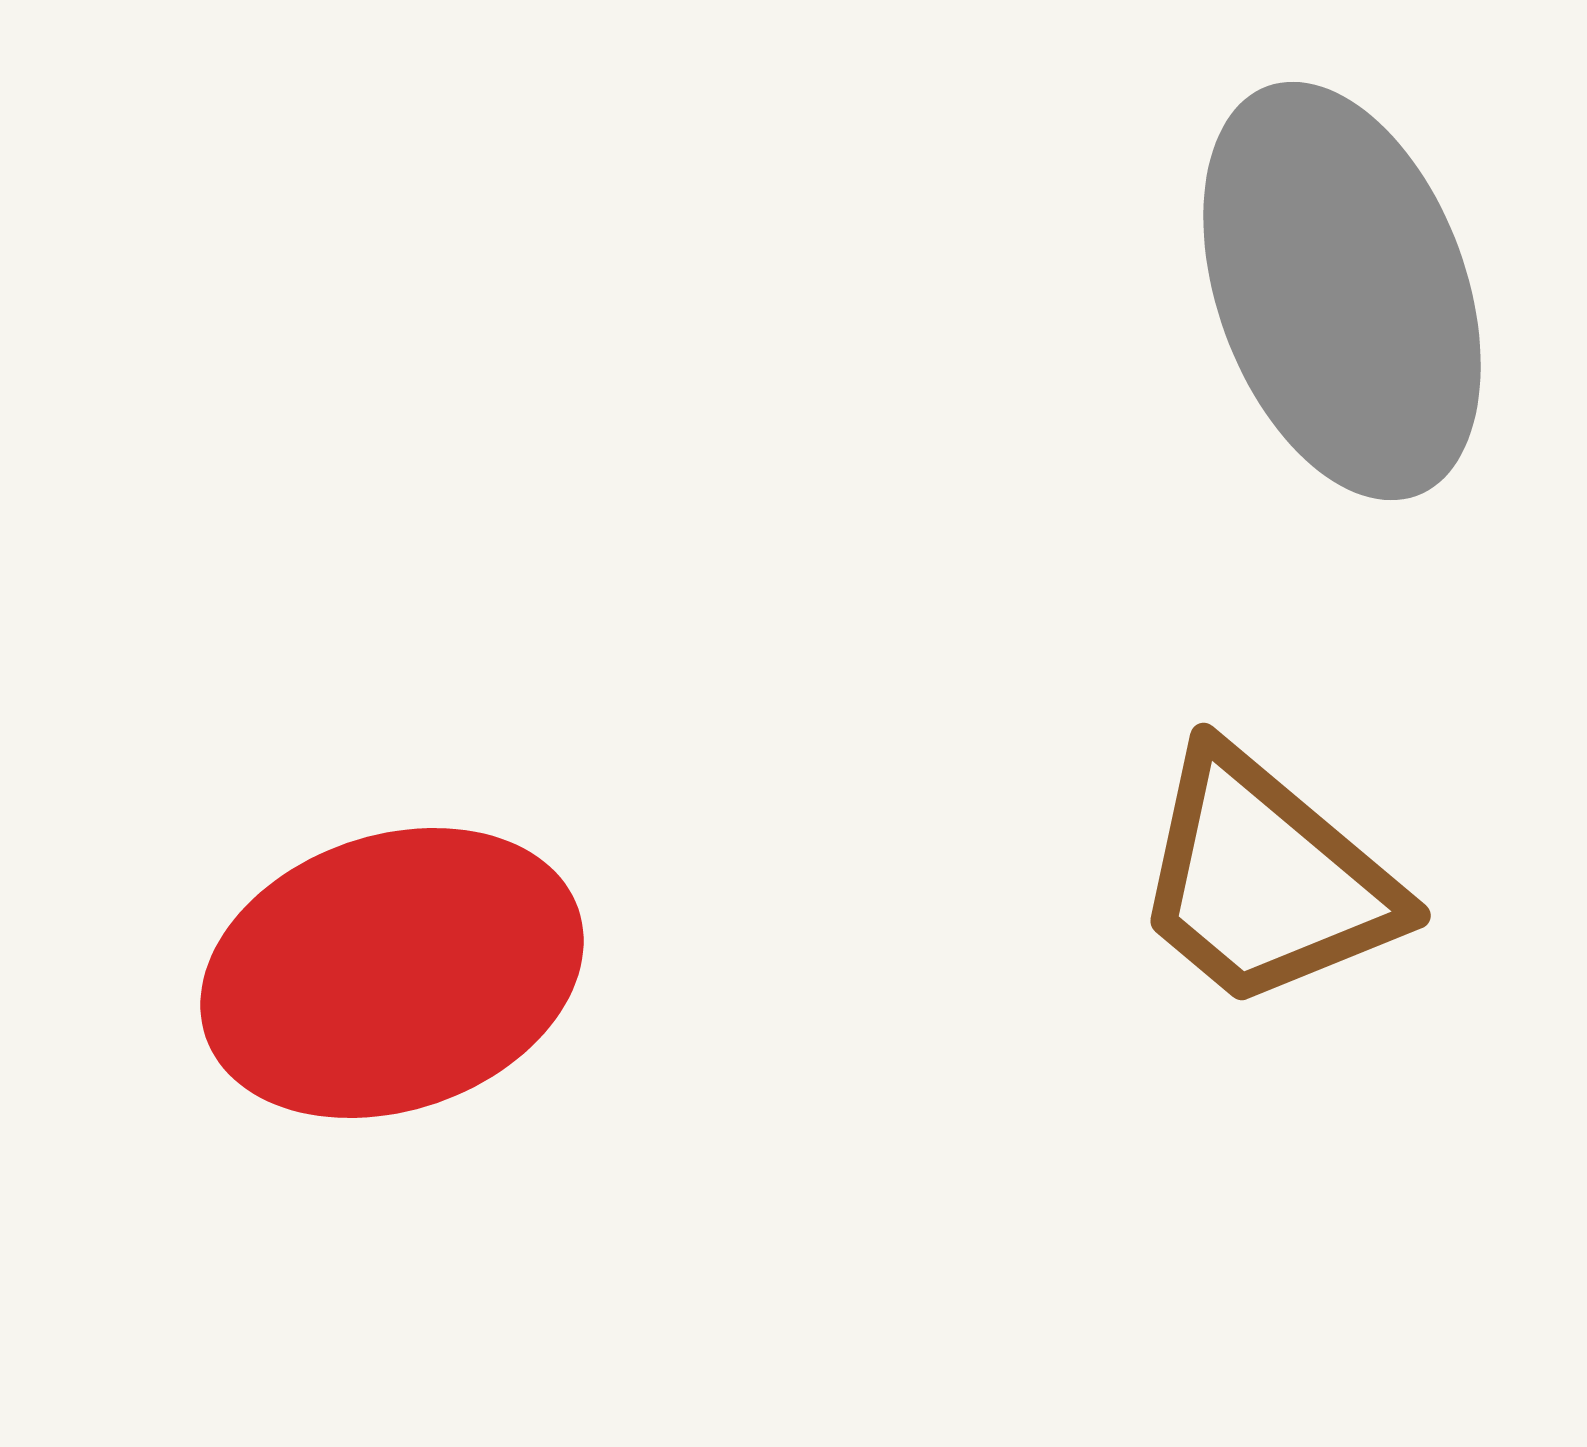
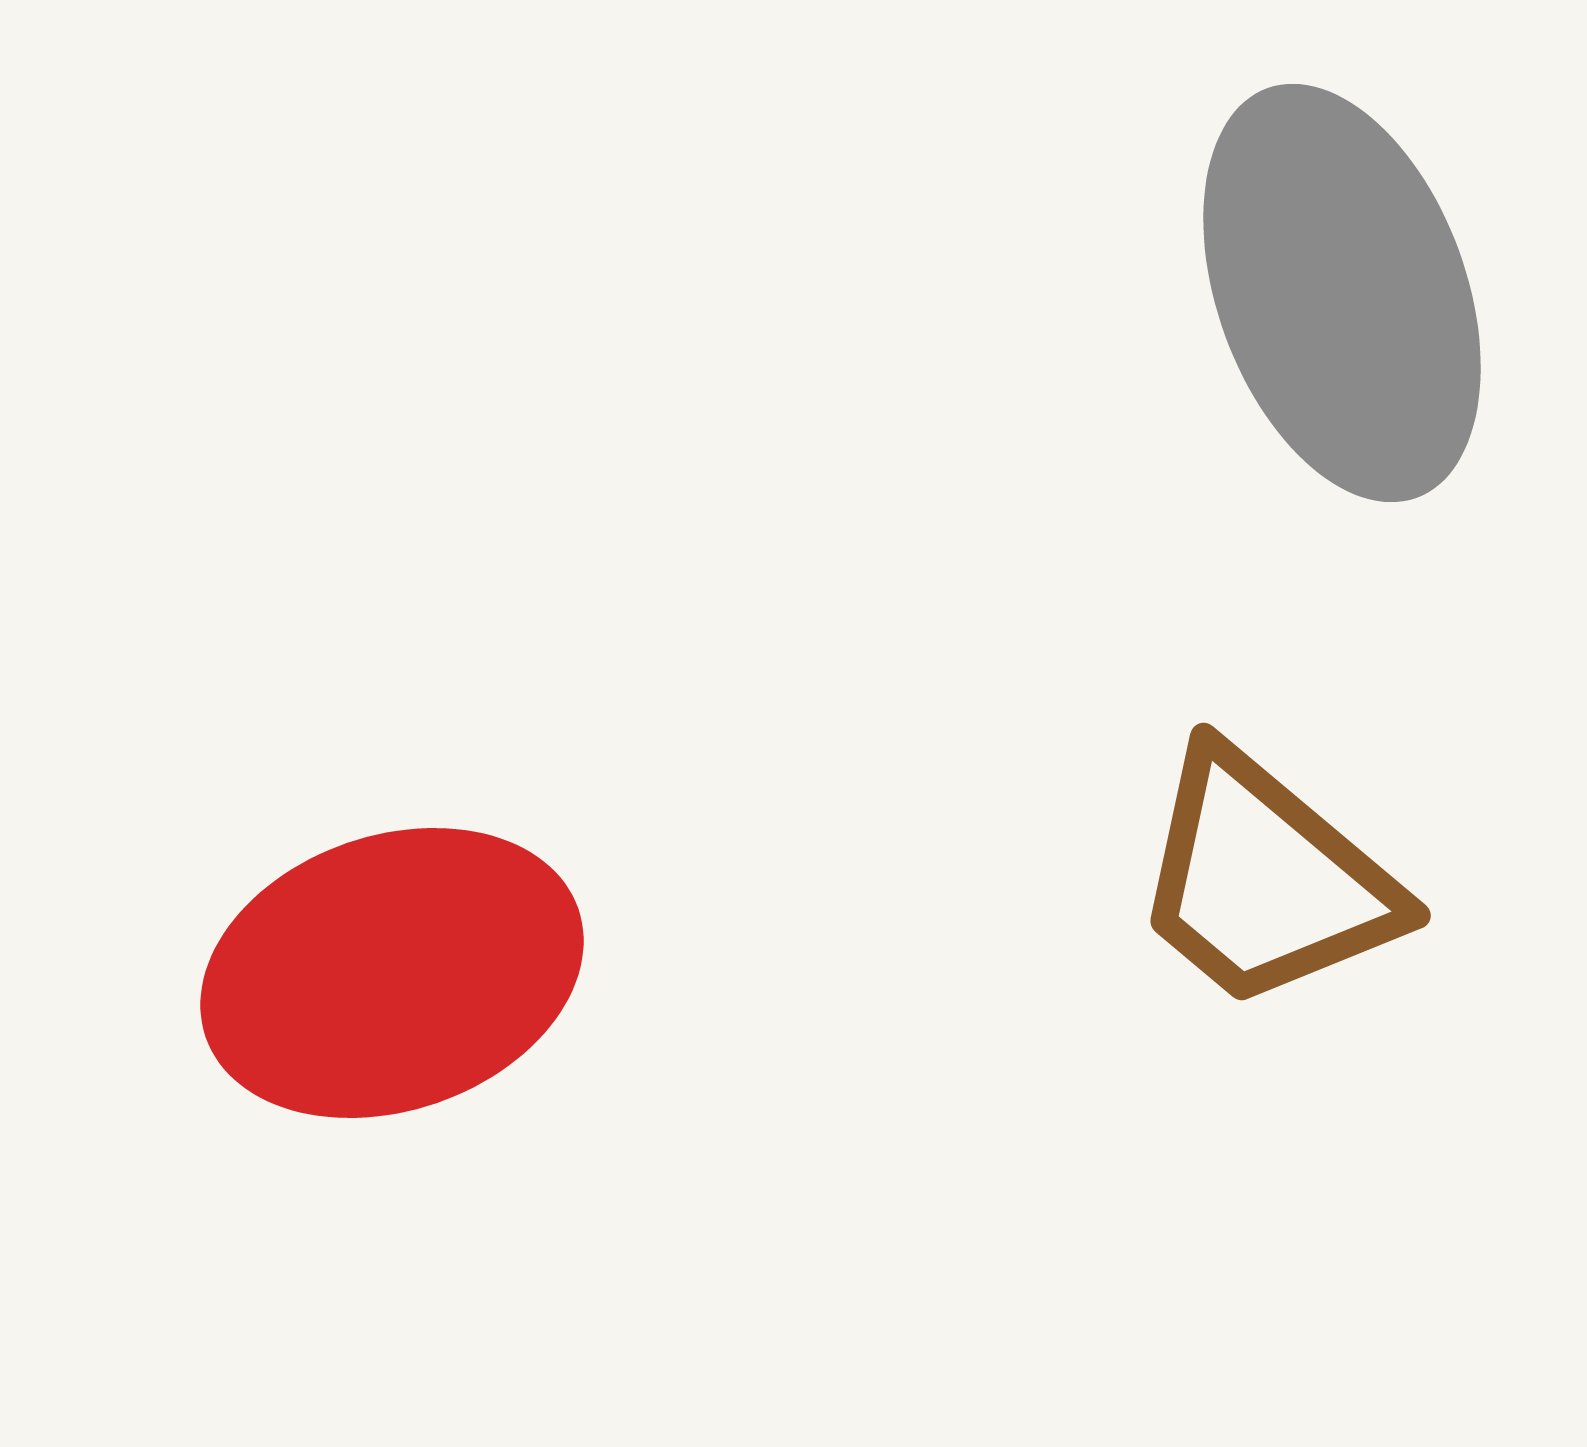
gray ellipse: moved 2 px down
